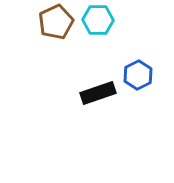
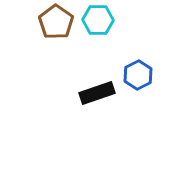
brown pentagon: rotated 12 degrees counterclockwise
black rectangle: moved 1 px left
